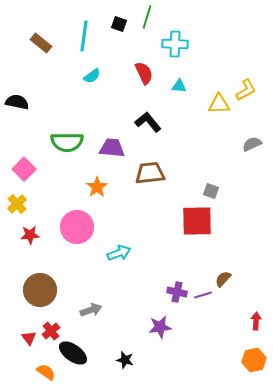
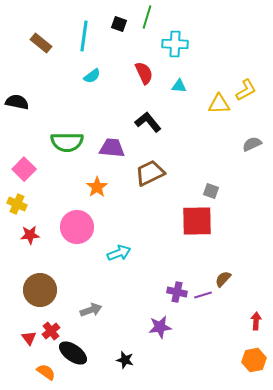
brown trapezoid: rotated 20 degrees counterclockwise
yellow cross: rotated 24 degrees counterclockwise
